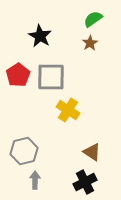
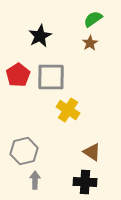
black star: rotated 15 degrees clockwise
black cross: rotated 30 degrees clockwise
